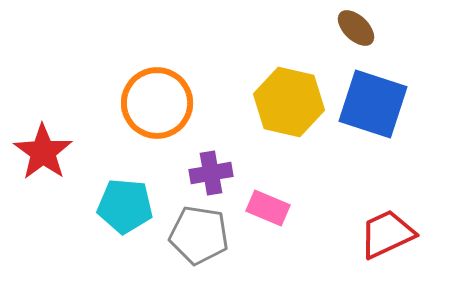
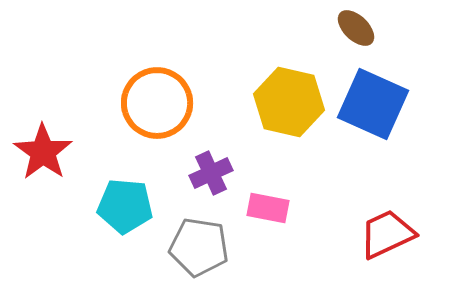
blue square: rotated 6 degrees clockwise
purple cross: rotated 15 degrees counterclockwise
pink rectangle: rotated 12 degrees counterclockwise
gray pentagon: moved 12 px down
